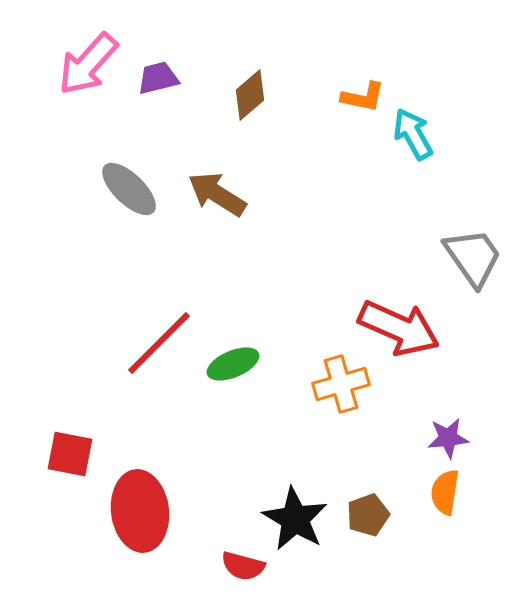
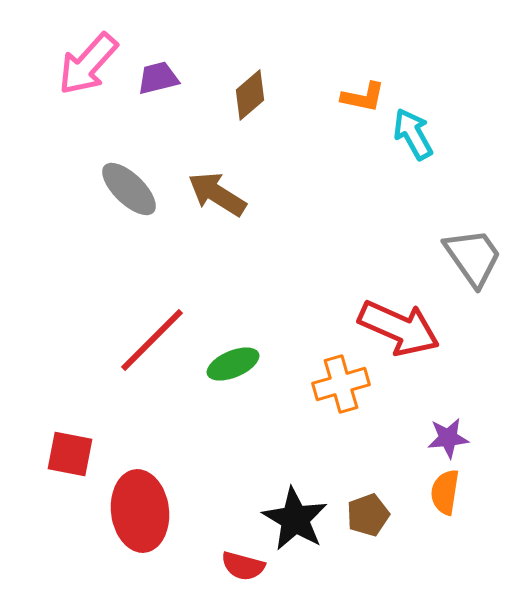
red line: moved 7 px left, 3 px up
